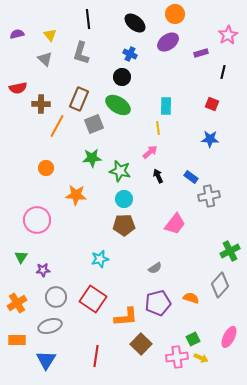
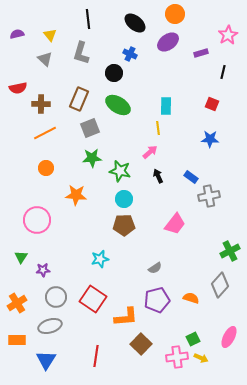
black circle at (122, 77): moved 8 px left, 4 px up
gray square at (94, 124): moved 4 px left, 4 px down
orange line at (57, 126): moved 12 px left, 7 px down; rotated 35 degrees clockwise
purple pentagon at (158, 303): moved 1 px left, 3 px up
